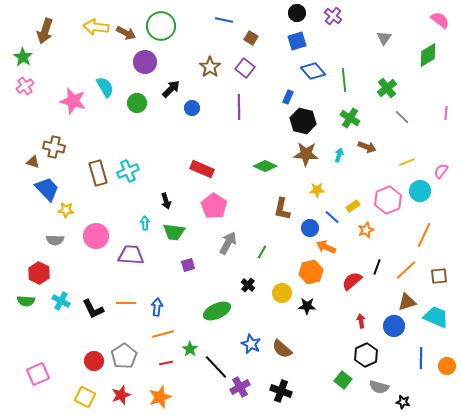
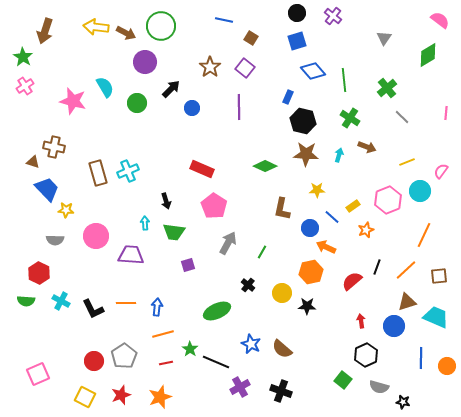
black line at (216, 367): moved 5 px up; rotated 24 degrees counterclockwise
